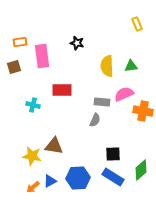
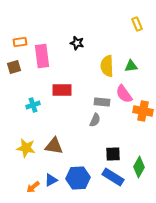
pink semicircle: rotated 102 degrees counterclockwise
cyan cross: rotated 32 degrees counterclockwise
yellow star: moved 6 px left, 8 px up
green diamond: moved 2 px left, 3 px up; rotated 20 degrees counterclockwise
blue triangle: moved 1 px right, 1 px up
